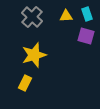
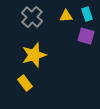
yellow rectangle: rotated 63 degrees counterclockwise
